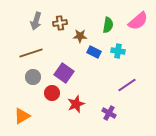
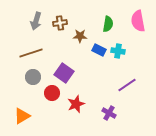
pink semicircle: rotated 120 degrees clockwise
green semicircle: moved 1 px up
blue rectangle: moved 5 px right, 2 px up
